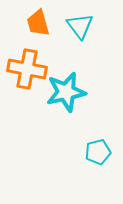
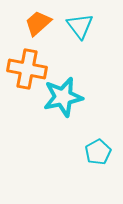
orange trapezoid: rotated 64 degrees clockwise
cyan star: moved 3 px left, 5 px down
cyan pentagon: rotated 15 degrees counterclockwise
